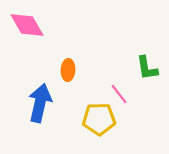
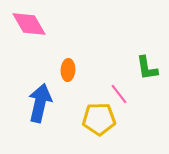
pink diamond: moved 2 px right, 1 px up
